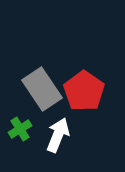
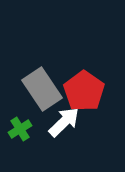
white arrow: moved 6 px right, 13 px up; rotated 24 degrees clockwise
